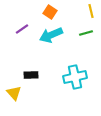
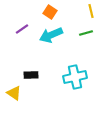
yellow triangle: rotated 14 degrees counterclockwise
